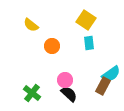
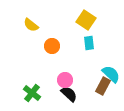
cyan semicircle: rotated 102 degrees counterclockwise
